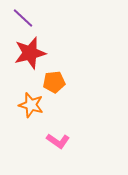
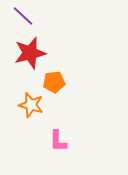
purple line: moved 2 px up
pink L-shape: rotated 55 degrees clockwise
